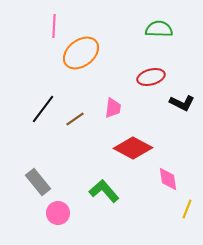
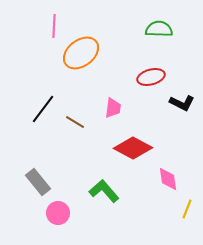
brown line: moved 3 px down; rotated 66 degrees clockwise
